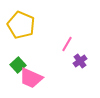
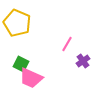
yellow pentagon: moved 4 px left, 2 px up
purple cross: moved 3 px right
green square: moved 3 px right, 1 px up; rotated 21 degrees counterclockwise
